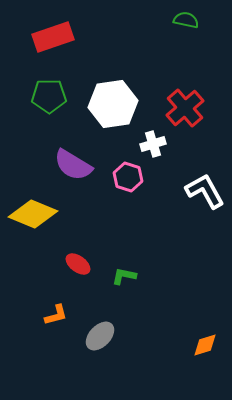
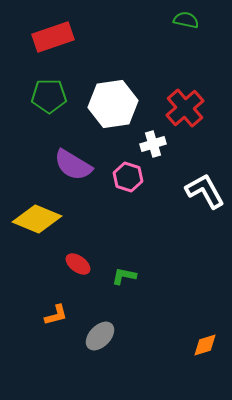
yellow diamond: moved 4 px right, 5 px down
